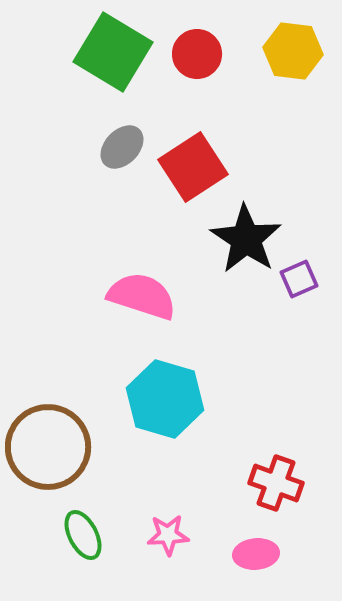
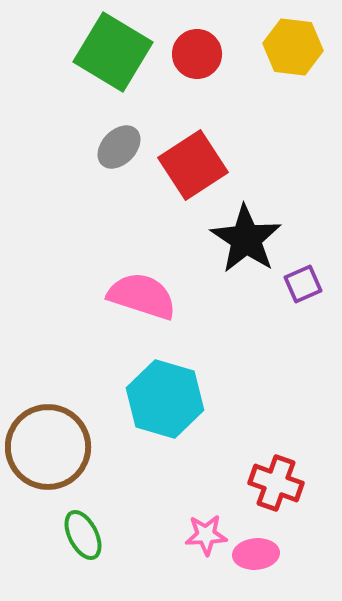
yellow hexagon: moved 4 px up
gray ellipse: moved 3 px left
red square: moved 2 px up
purple square: moved 4 px right, 5 px down
pink star: moved 38 px right
